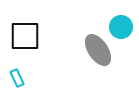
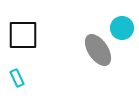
cyan circle: moved 1 px right, 1 px down
black square: moved 2 px left, 1 px up
